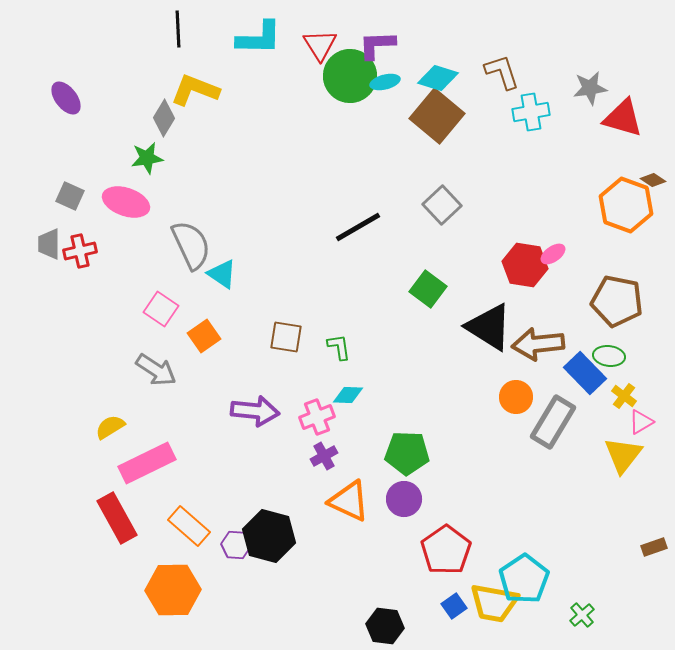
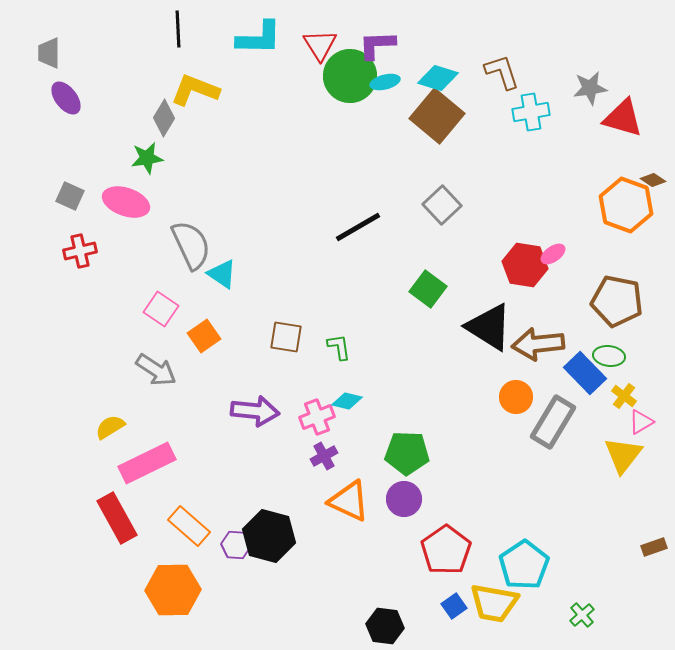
gray trapezoid at (49, 244): moved 191 px up
cyan diamond at (348, 395): moved 1 px left, 6 px down; rotated 12 degrees clockwise
cyan pentagon at (524, 579): moved 14 px up
